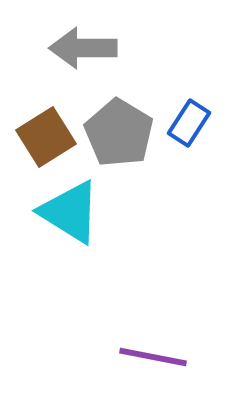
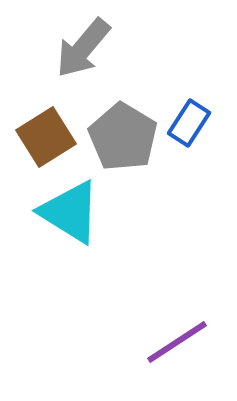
gray arrow: rotated 50 degrees counterclockwise
gray pentagon: moved 4 px right, 4 px down
purple line: moved 24 px right, 15 px up; rotated 44 degrees counterclockwise
